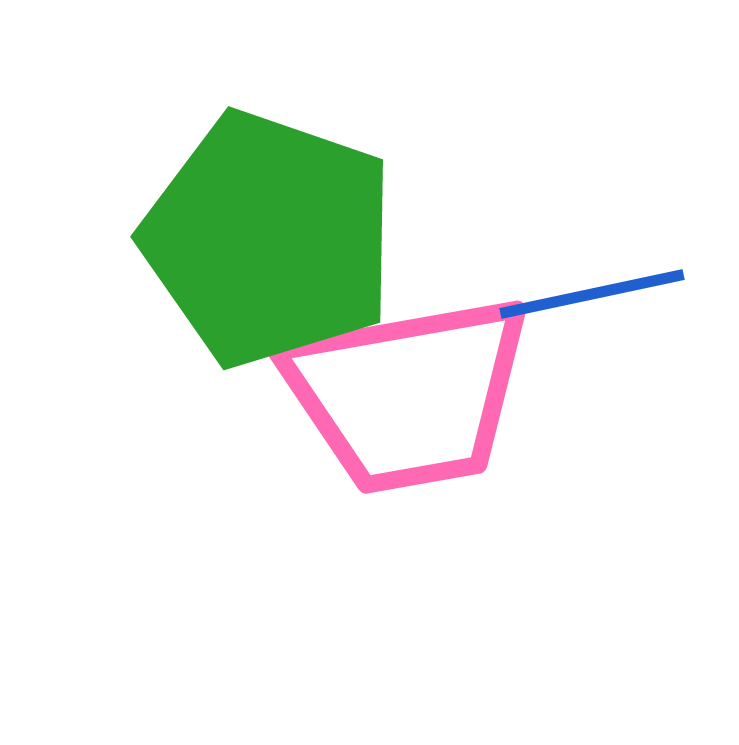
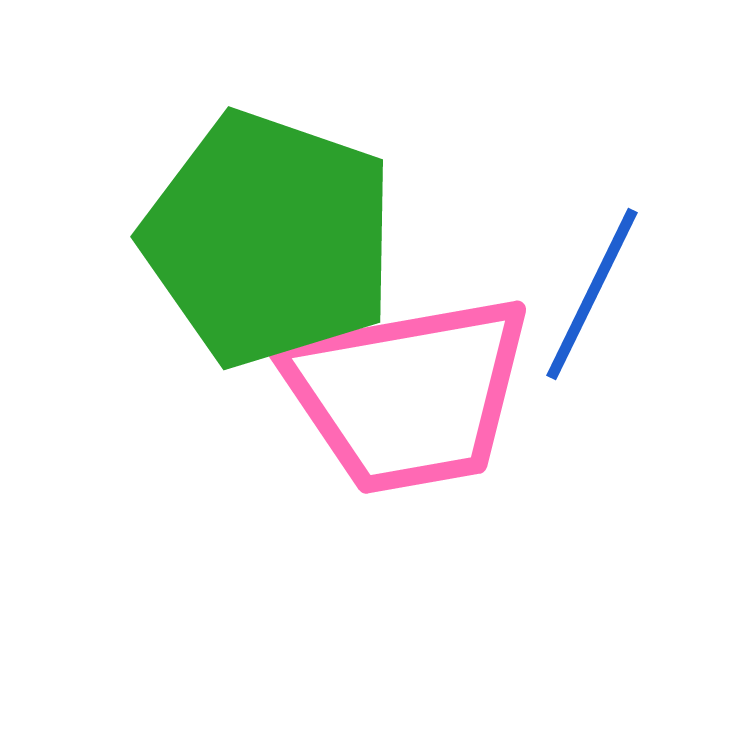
blue line: rotated 52 degrees counterclockwise
